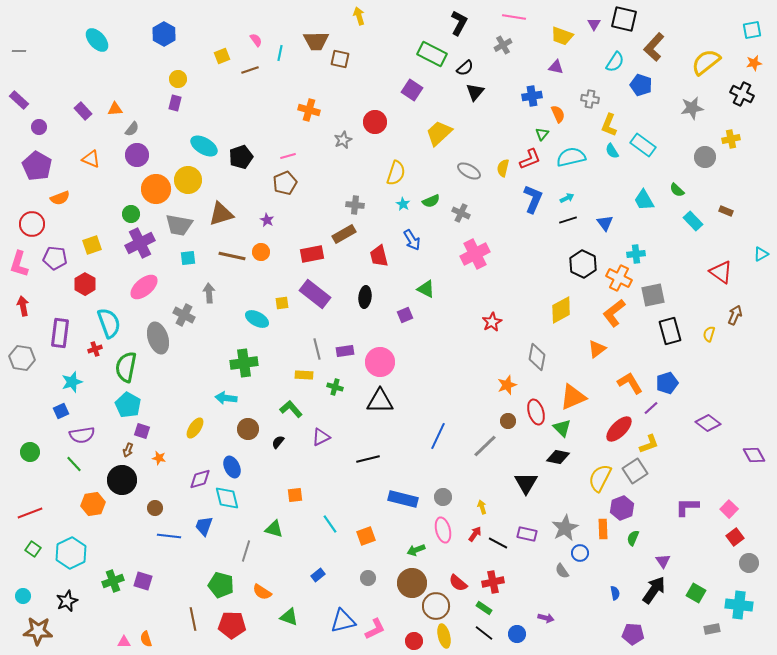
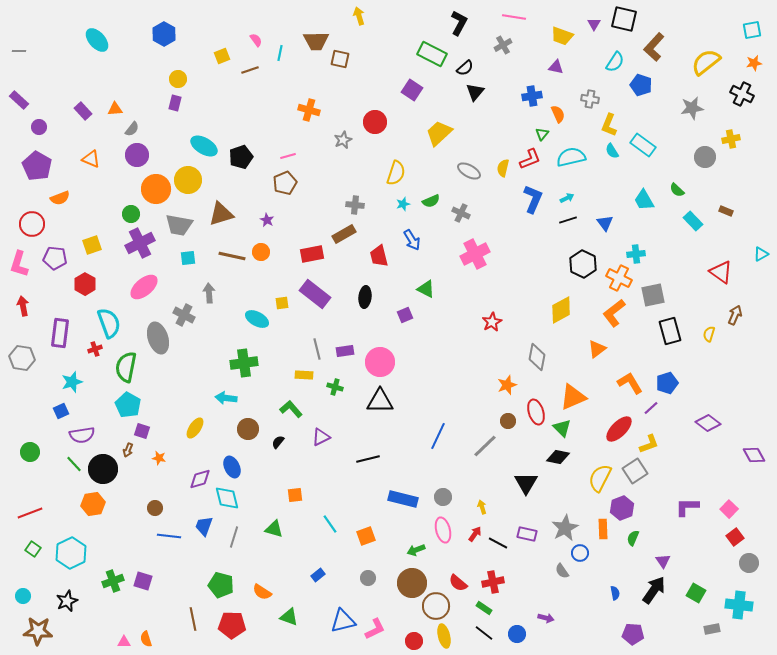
cyan star at (403, 204): rotated 24 degrees clockwise
black circle at (122, 480): moved 19 px left, 11 px up
gray line at (246, 551): moved 12 px left, 14 px up
